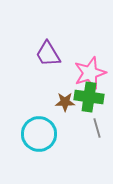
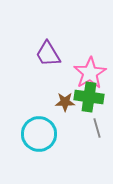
pink star: rotated 12 degrees counterclockwise
